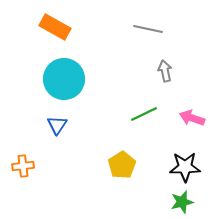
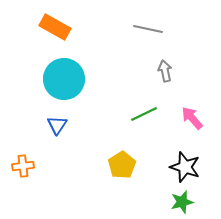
pink arrow: rotated 30 degrees clockwise
black star: rotated 20 degrees clockwise
